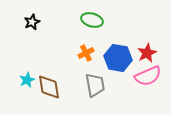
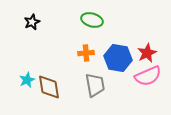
orange cross: rotated 21 degrees clockwise
